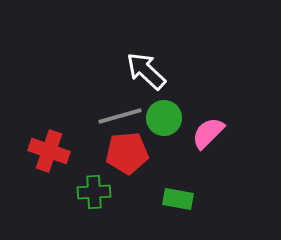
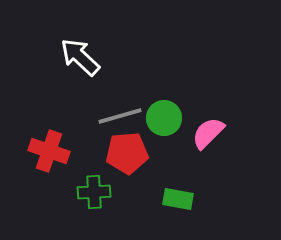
white arrow: moved 66 px left, 14 px up
